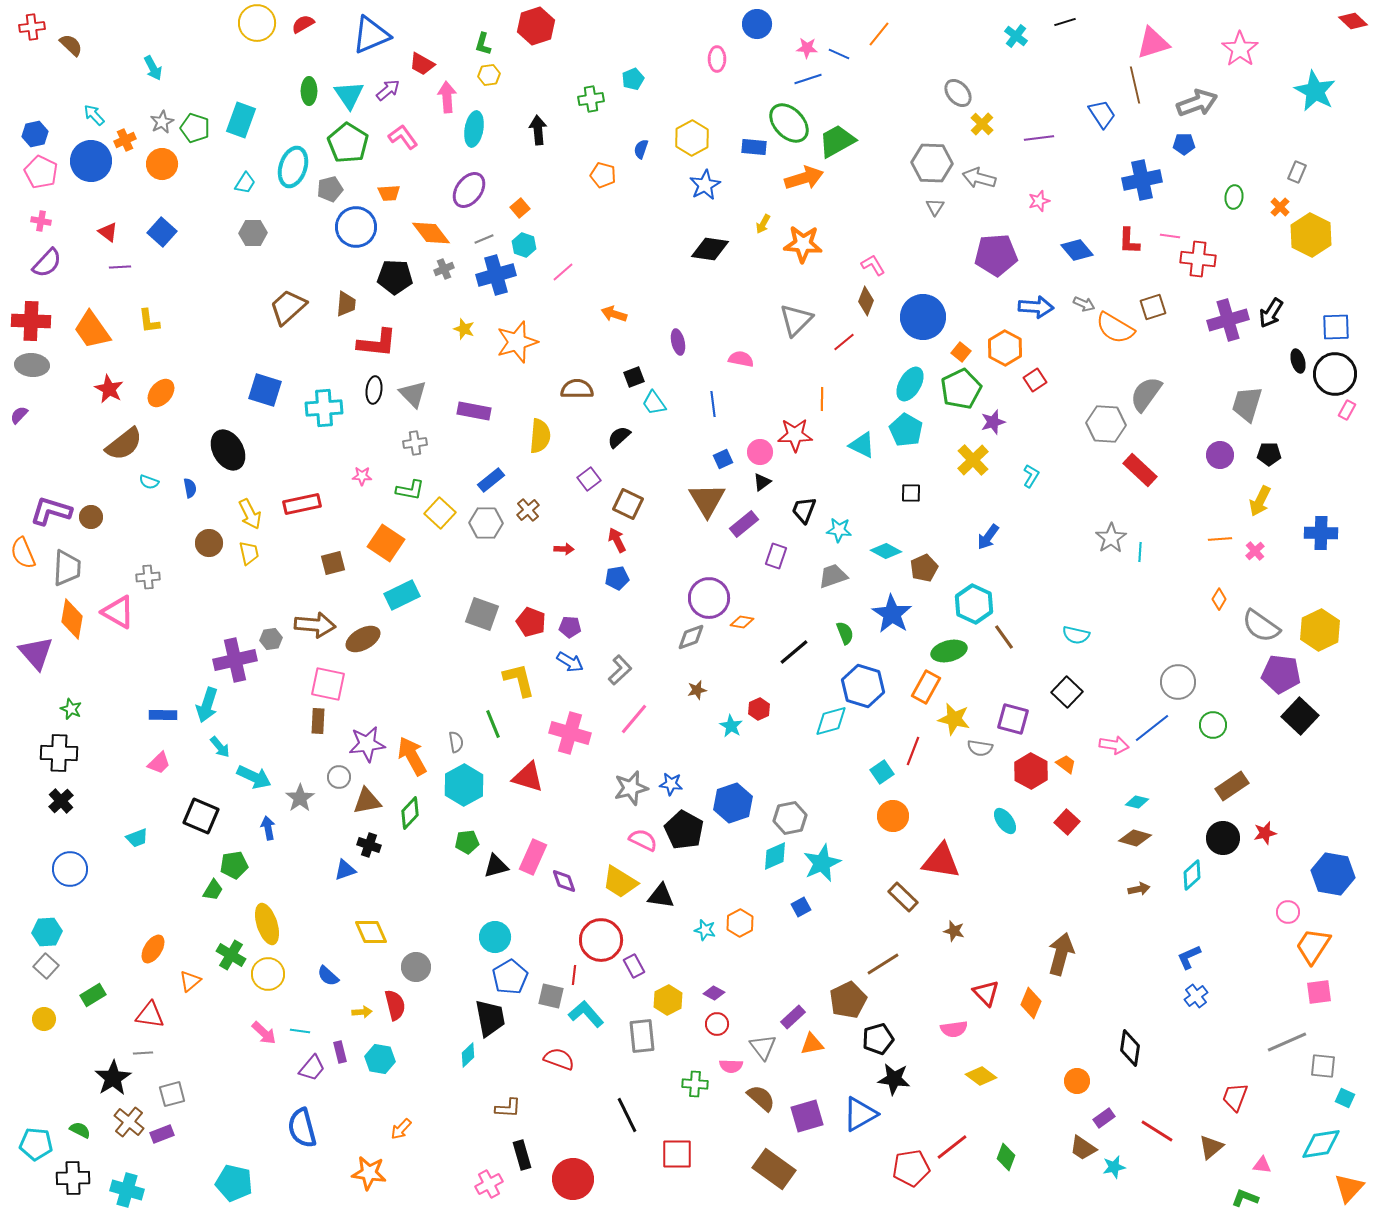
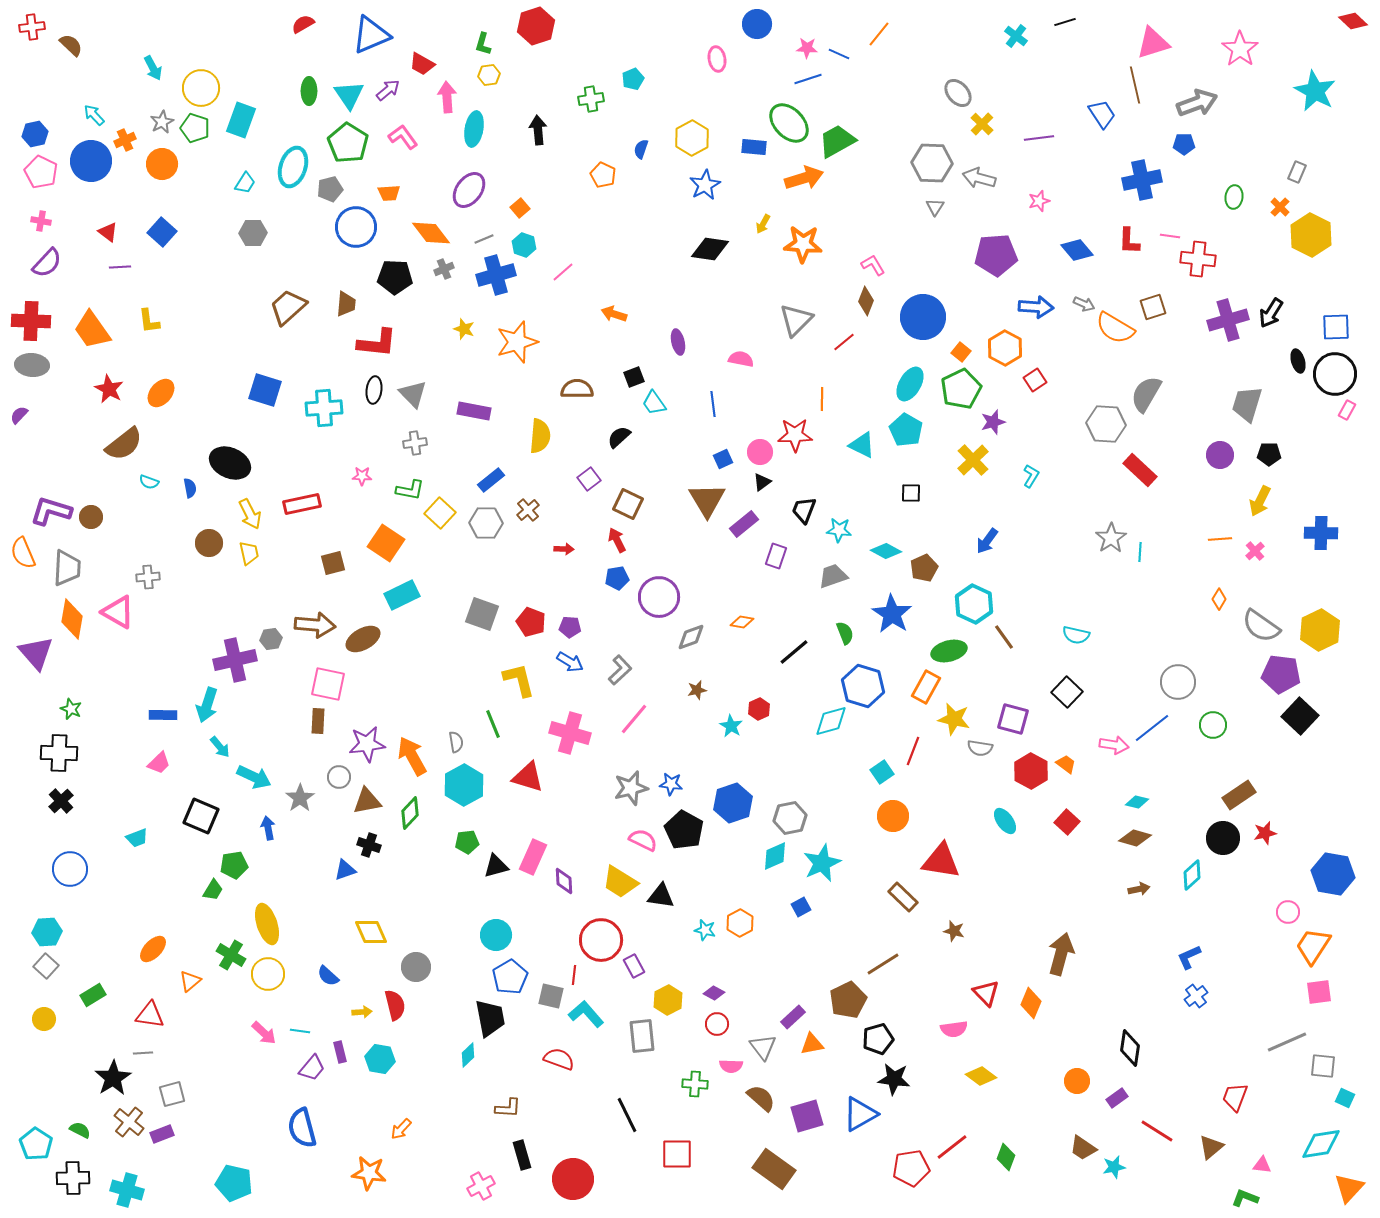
yellow circle at (257, 23): moved 56 px left, 65 px down
pink ellipse at (717, 59): rotated 10 degrees counterclockwise
orange pentagon at (603, 175): rotated 10 degrees clockwise
gray semicircle at (1146, 394): rotated 6 degrees counterclockwise
black ellipse at (228, 450): moved 2 px right, 13 px down; rotated 36 degrees counterclockwise
blue arrow at (988, 537): moved 1 px left, 4 px down
purple circle at (709, 598): moved 50 px left, 1 px up
brown rectangle at (1232, 786): moved 7 px right, 9 px down
purple diamond at (564, 881): rotated 16 degrees clockwise
cyan circle at (495, 937): moved 1 px right, 2 px up
orange ellipse at (153, 949): rotated 12 degrees clockwise
purple rectangle at (1104, 1118): moved 13 px right, 20 px up
cyan pentagon at (36, 1144): rotated 28 degrees clockwise
pink cross at (489, 1184): moved 8 px left, 2 px down
